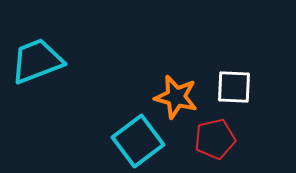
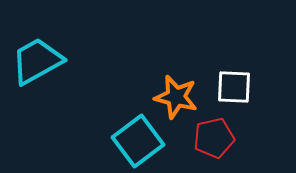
cyan trapezoid: rotated 8 degrees counterclockwise
red pentagon: moved 1 px left, 1 px up
